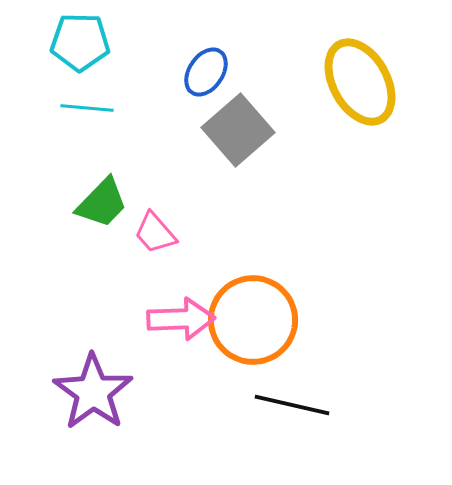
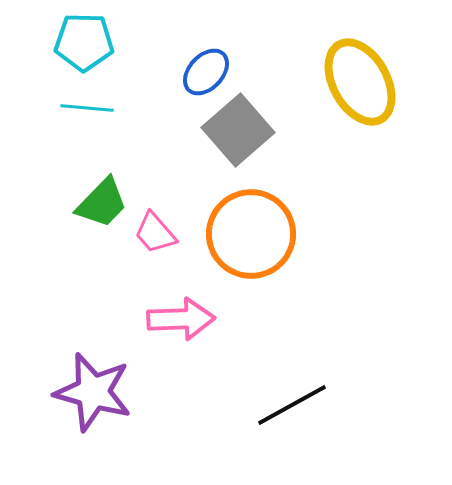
cyan pentagon: moved 4 px right
blue ellipse: rotated 9 degrees clockwise
orange circle: moved 2 px left, 86 px up
purple star: rotated 20 degrees counterclockwise
black line: rotated 42 degrees counterclockwise
